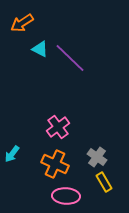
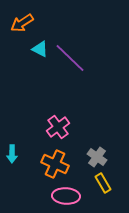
cyan arrow: rotated 36 degrees counterclockwise
yellow rectangle: moved 1 px left, 1 px down
